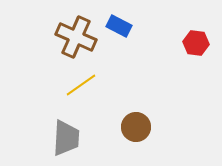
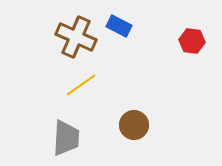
red hexagon: moved 4 px left, 2 px up
brown circle: moved 2 px left, 2 px up
